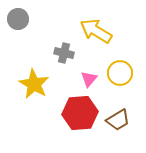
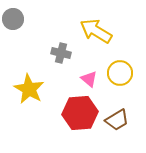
gray circle: moved 5 px left
gray cross: moved 3 px left
pink triangle: rotated 30 degrees counterclockwise
yellow star: moved 5 px left, 5 px down
brown trapezoid: moved 1 px left
